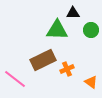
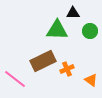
green circle: moved 1 px left, 1 px down
brown rectangle: moved 1 px down
orange triangle: moved 2 px up
